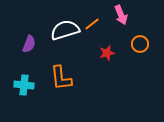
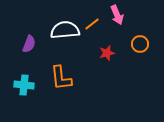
pink arrow: moved 4 px left
white semicircle: rotated 12 degrees clockwise
